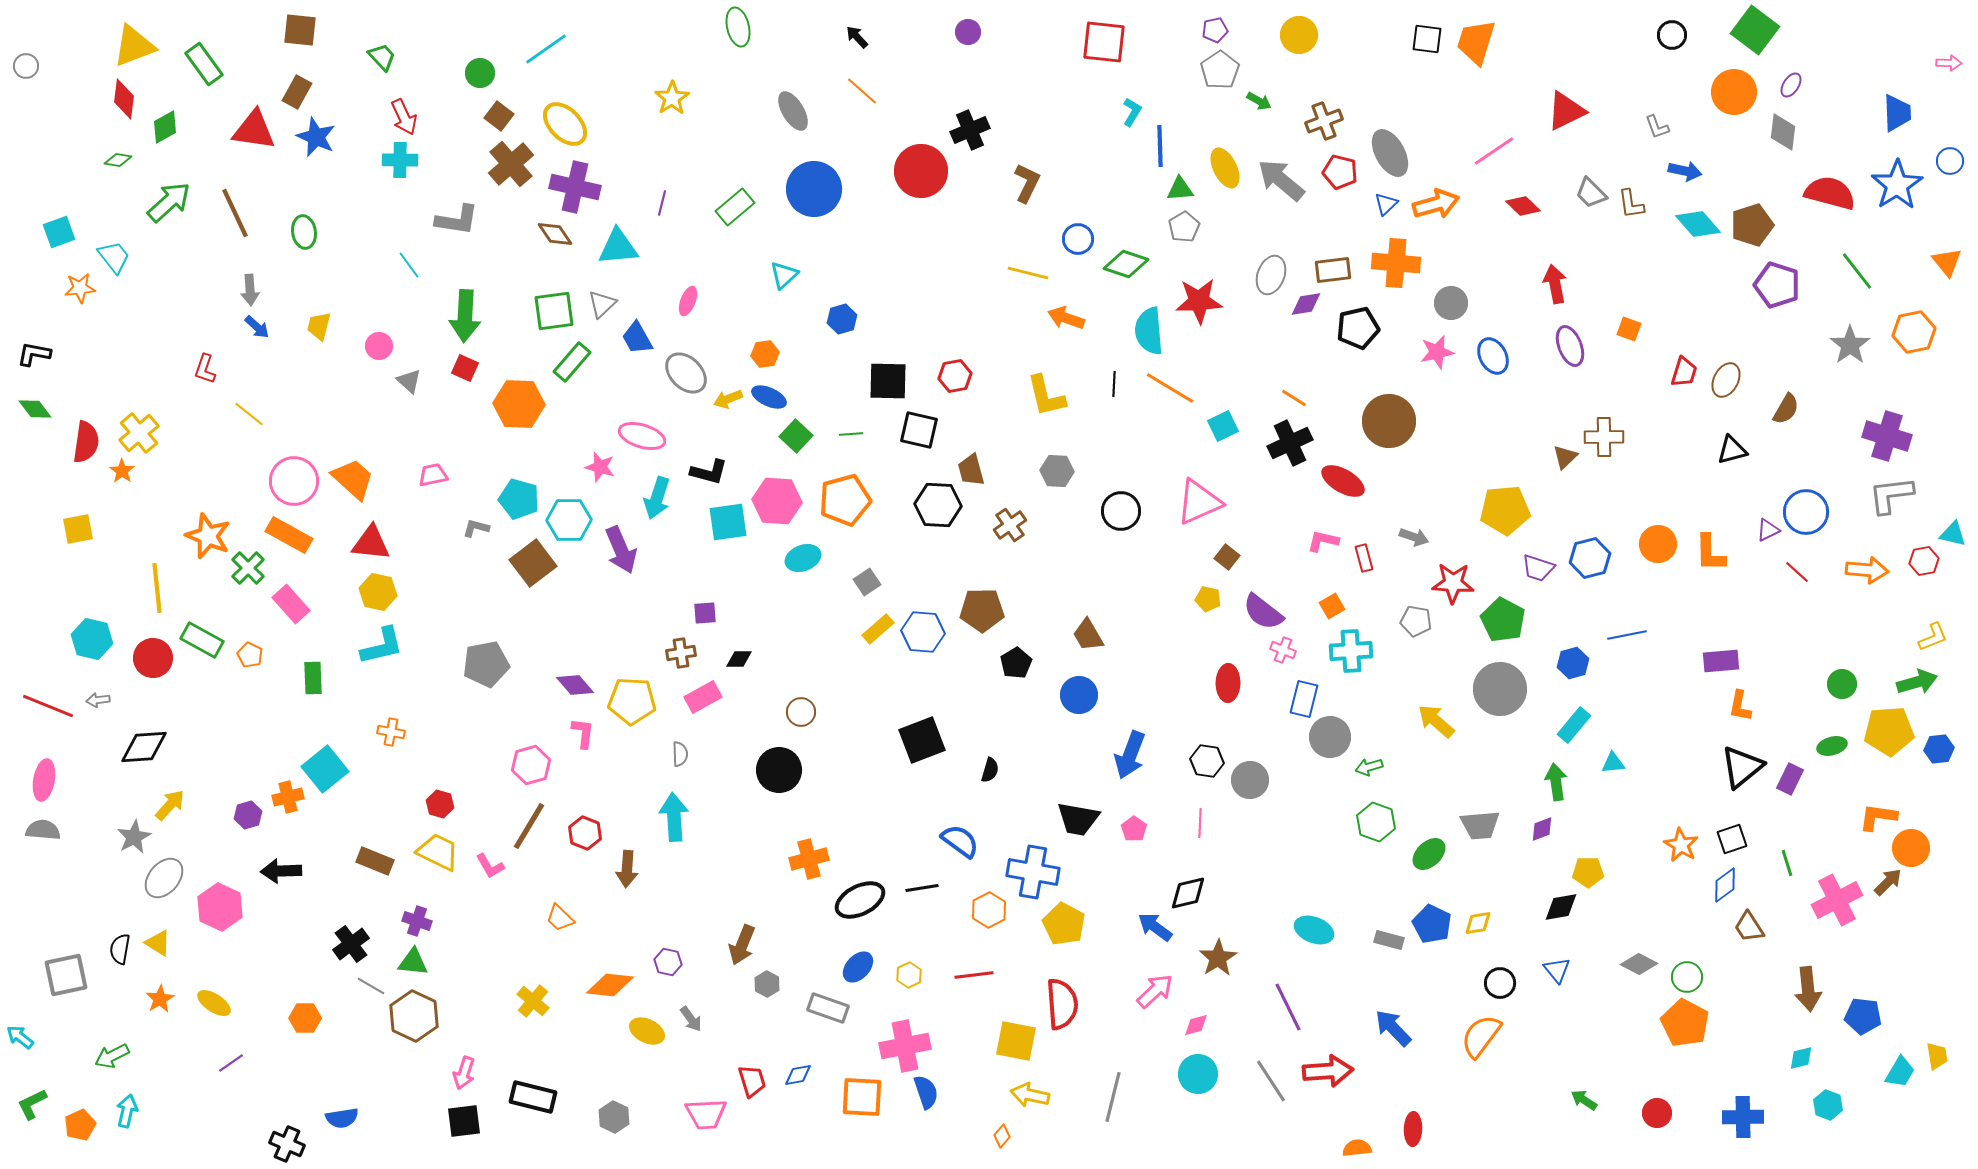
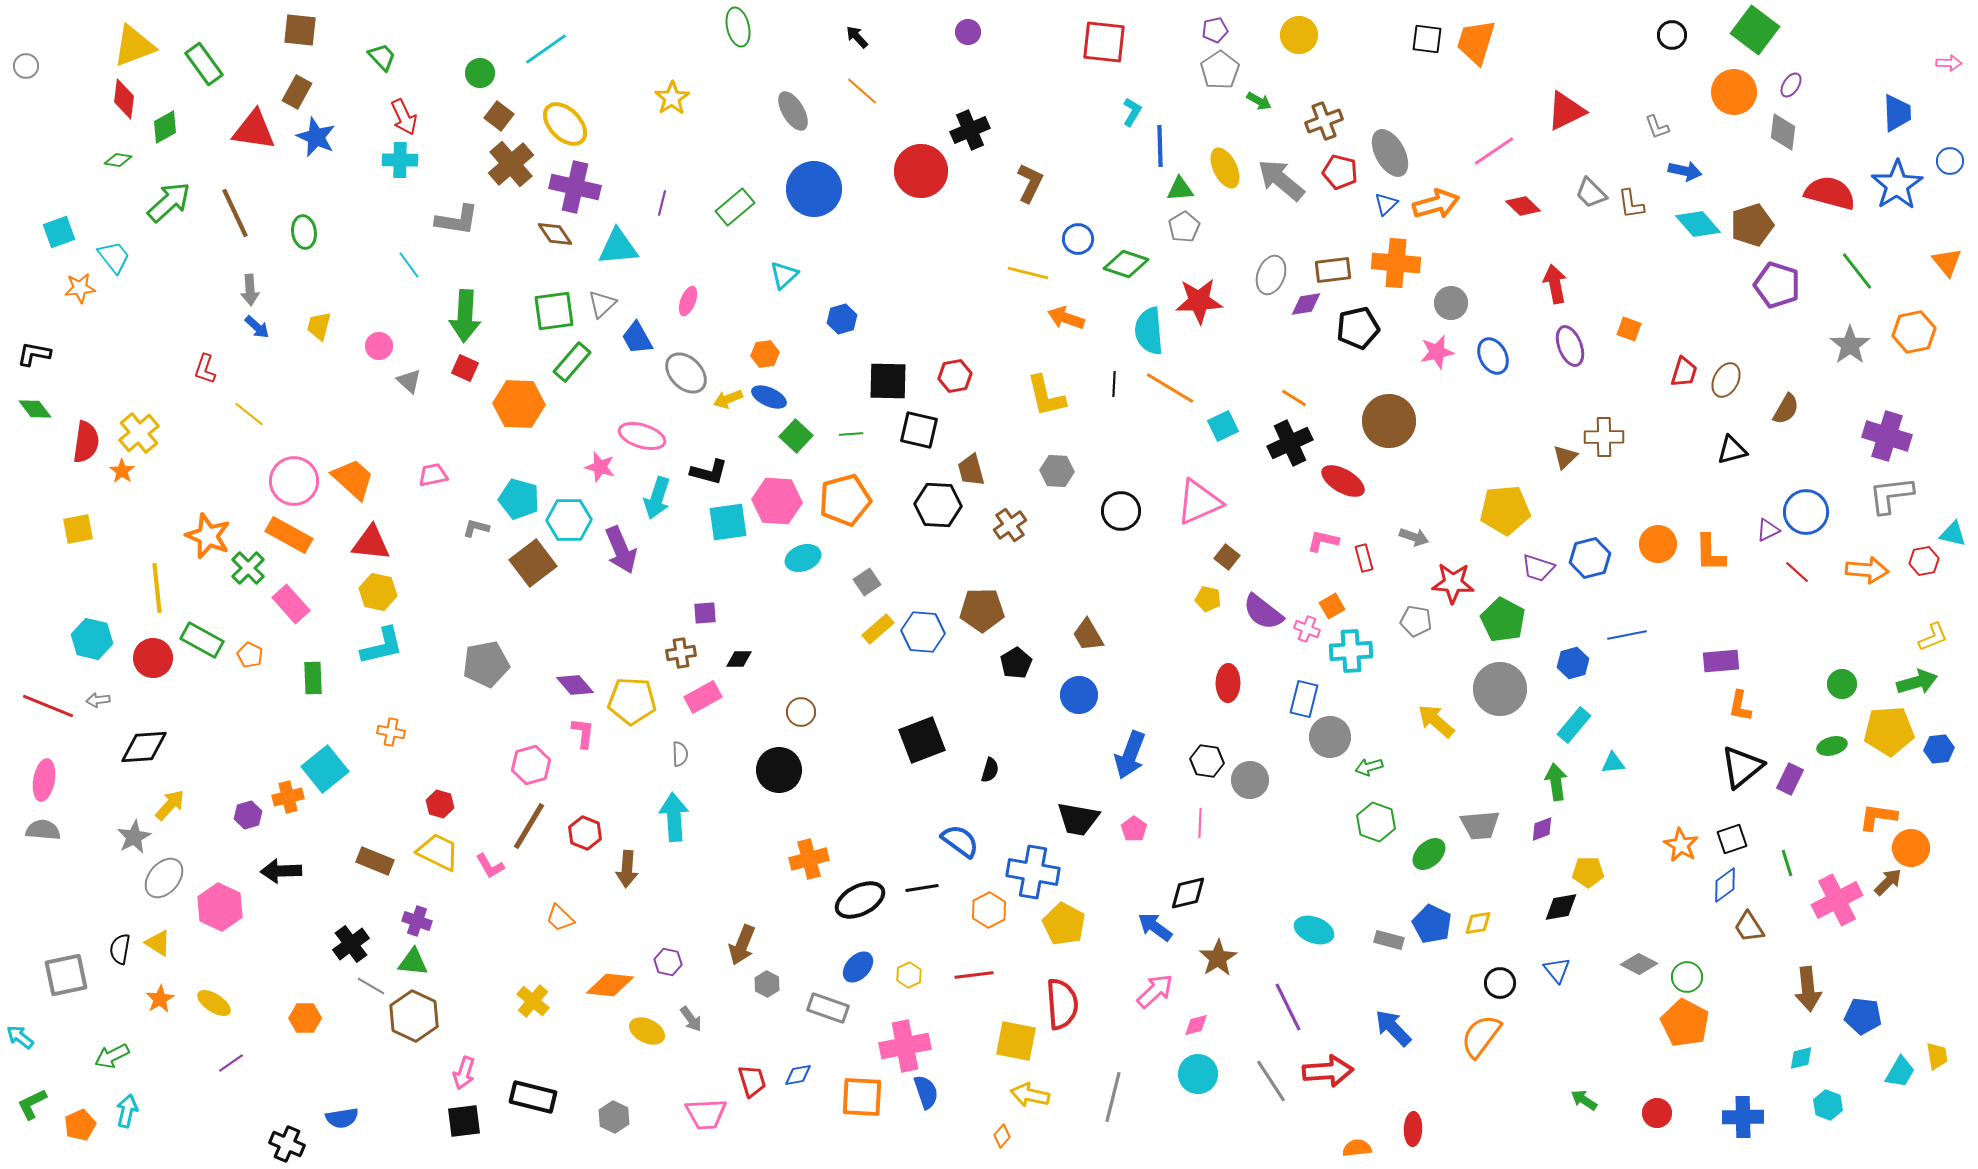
brown L-shape at (1027, 183): moved 3 px right
pink cross at (1283, 650): moved 24 px right, 21 px up
